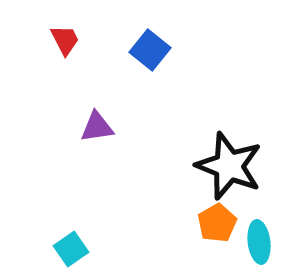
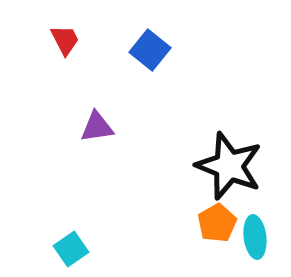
cyan ellipse: moved 4 px left, 5 px up
